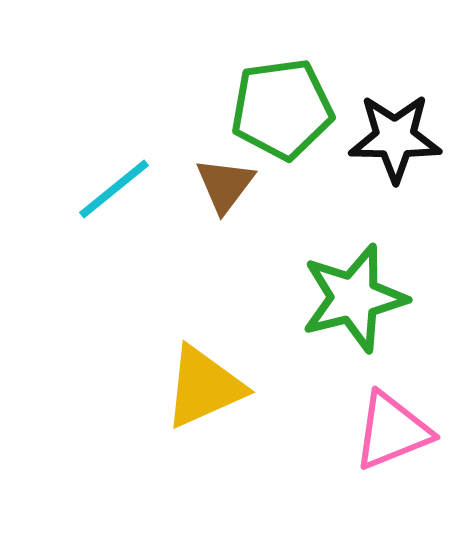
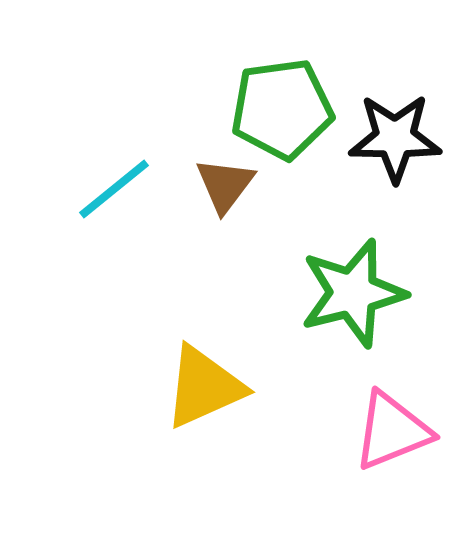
green star: moved 1 px left, 5 px up
